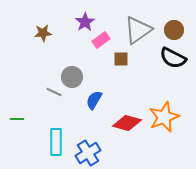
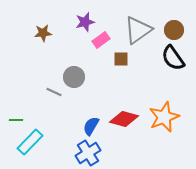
purple star: rotated 18 degrees clockwise
black semicircle: rotated 28 degrees clockwise
gray circle: moved 2 px right
blue semicircle: moved 3 px left, 26 px down
green line: moved 1 px left, 1 px down
red diamond: moved 3 px left, 4 px up
cyan rectangle: moved 26 px left; rotated 44 degrees clockwise
